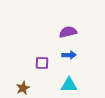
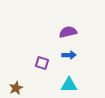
purple square: rotated 16 degrees clockwise
brown star: moved 7 px left
